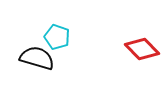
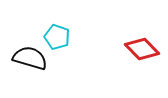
black semicircle: moved 7 px left
